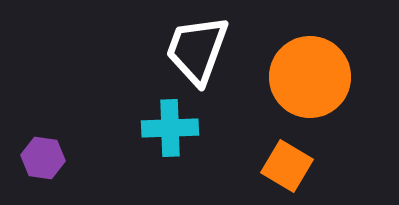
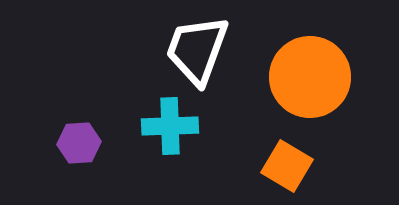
cyan cross: moved 2 px up
purple hexagon: moved 36 px right, 15 px up; rotated 12 degrees counterclockwise
